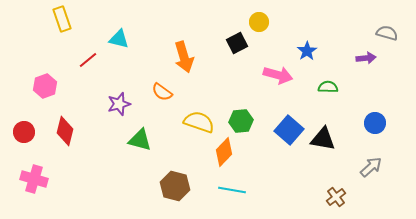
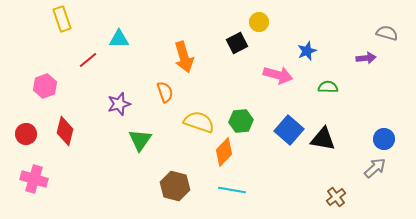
cyan triangle: rotated 15 degrees counterclockwise
blue star: rotated 12 degrees clockwise
orange semicircle: moved 3 px right; rotated 145 degrees counterclockwise
blue circle: moved 9 px right, 16 px down
red circle: moved 2 px right, 2 px down
green triangle: rotated 50 degrees clockwise
gray arrow: moved 4 px right, 1 px down
